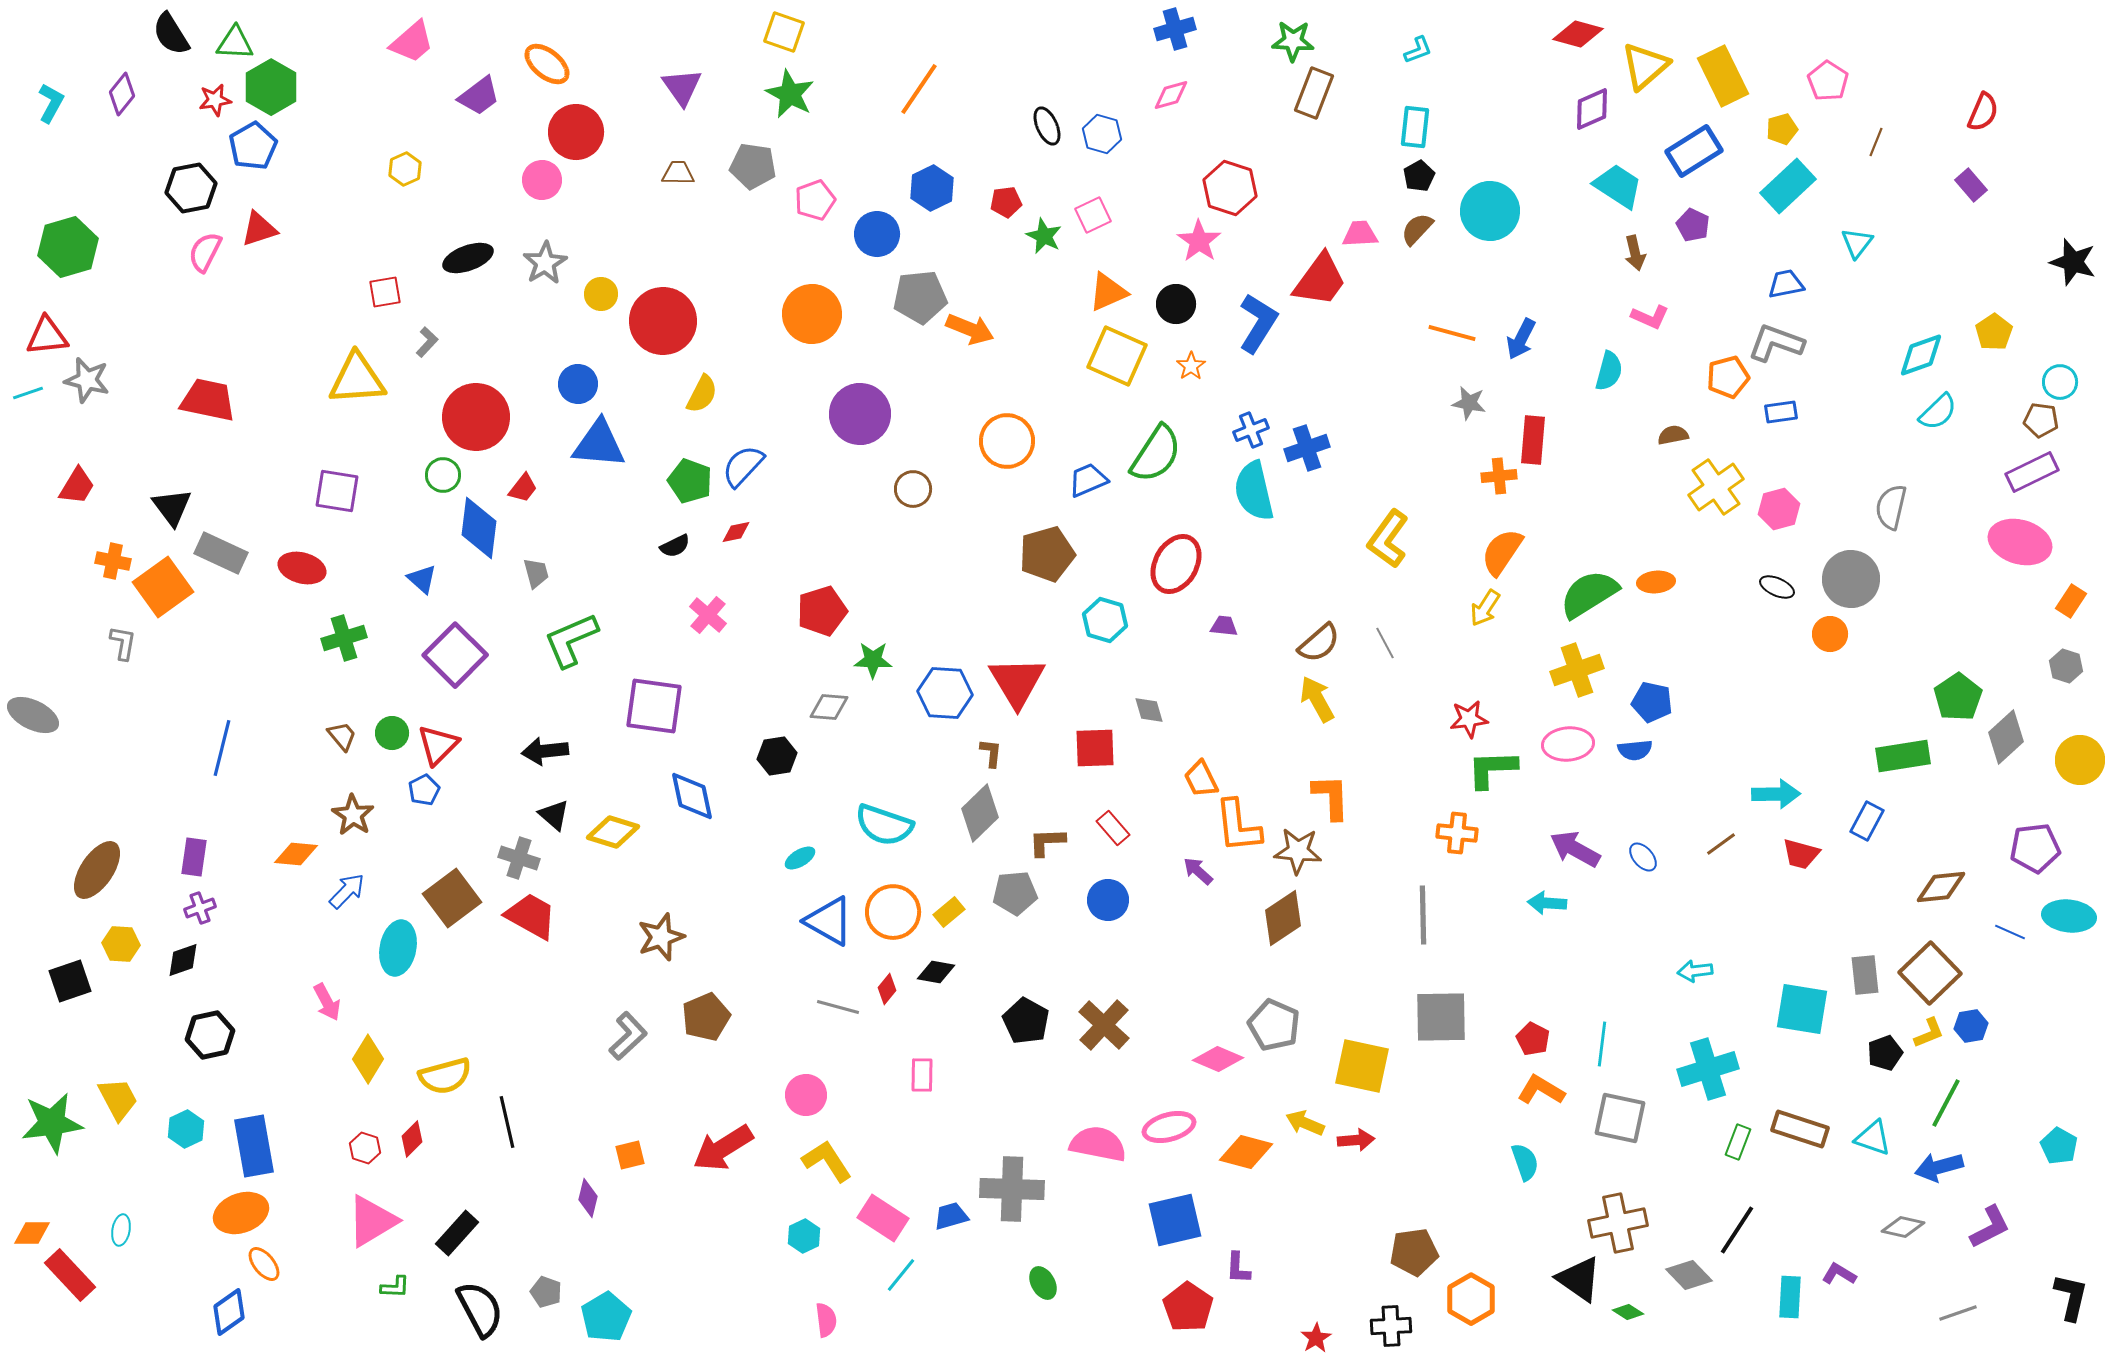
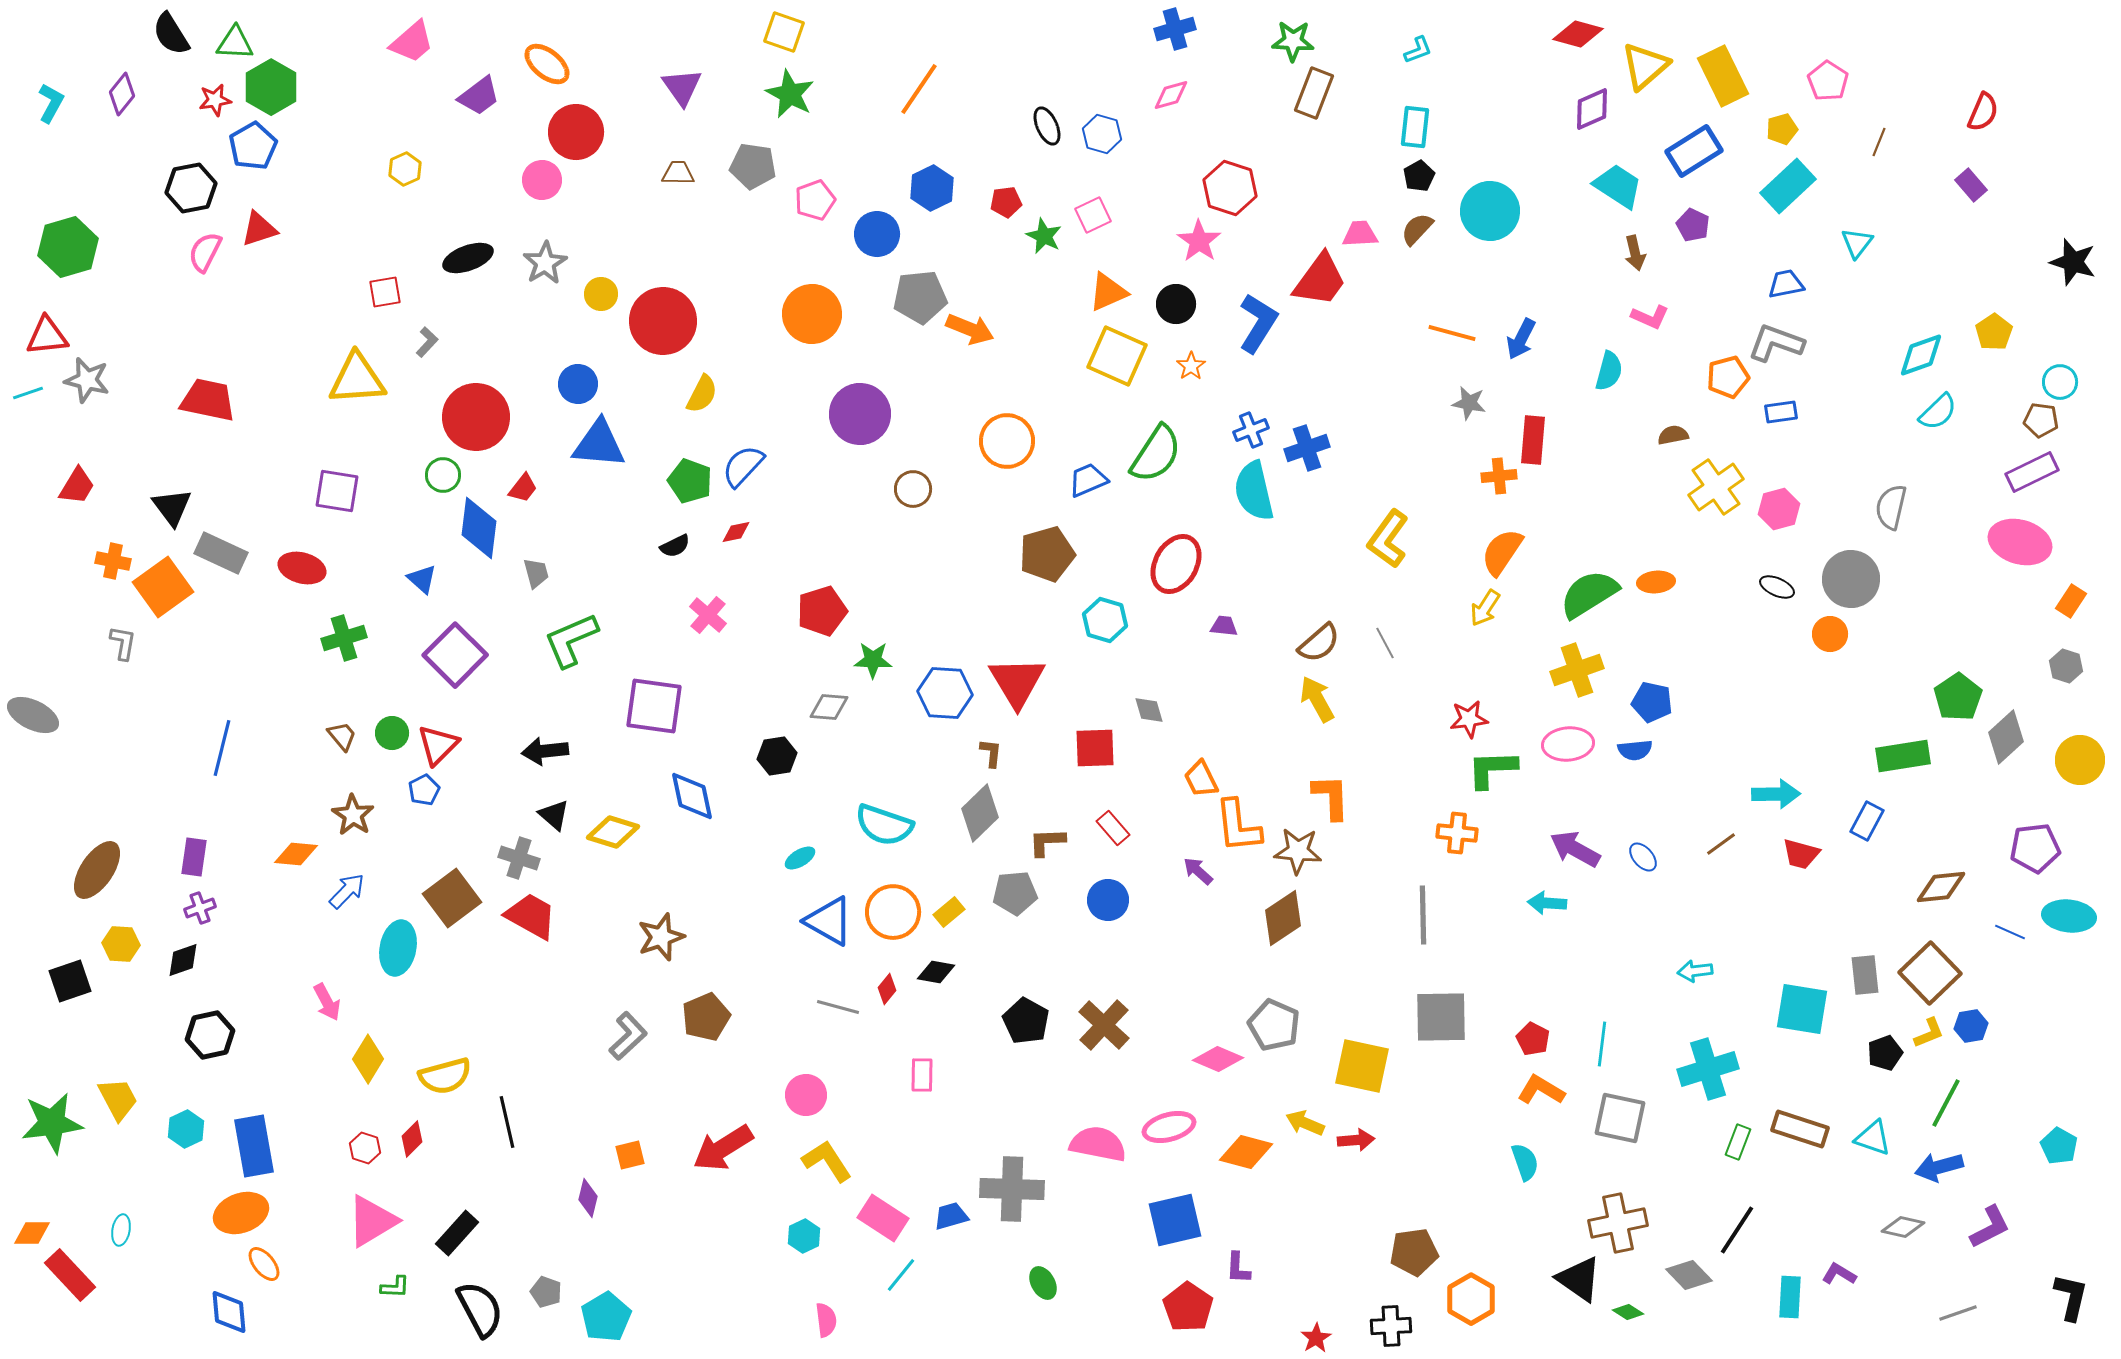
brown line at (1876, 142): moved 3 px right
blue diamond at (229, 1312): rotated 60 degrees counterclockwise
